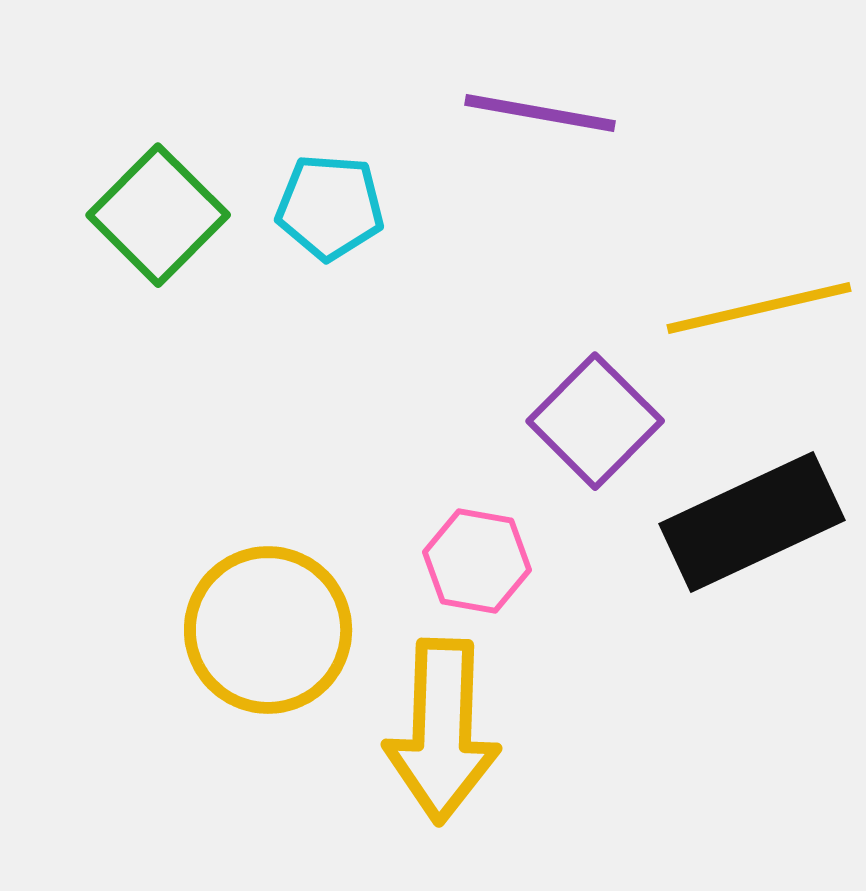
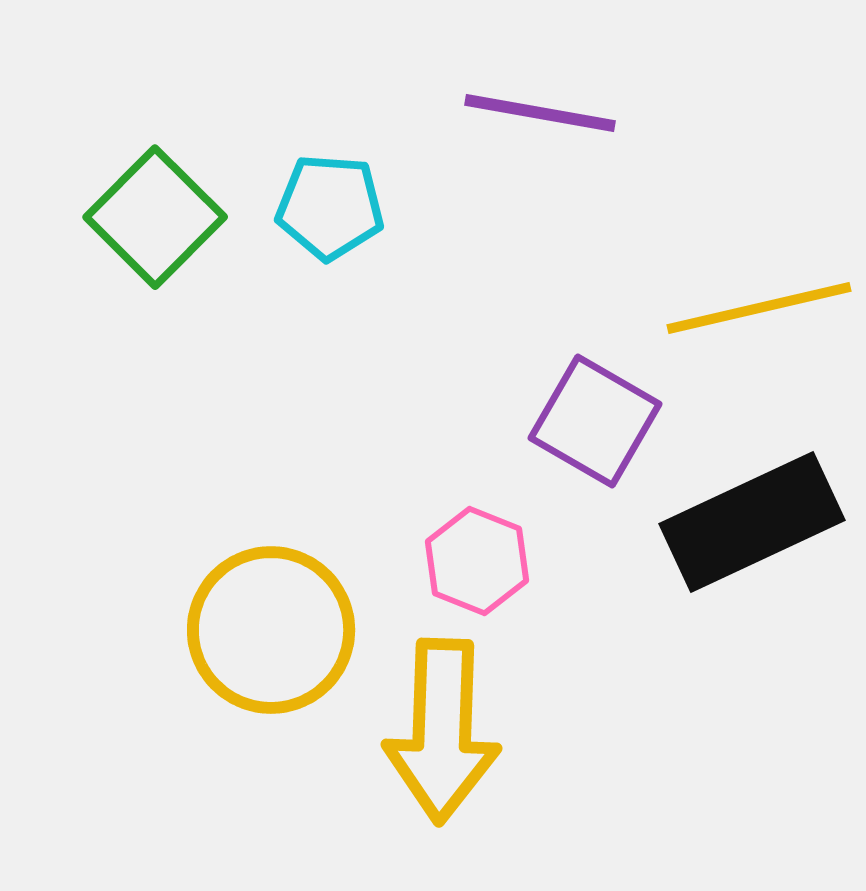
green square: moved 3 px left, 2 px down
purple square: rotated 15 degrees counterclockwise
pink hexagon: rotated 12 degrees clockwise
yellow circle: moved 3 px right
